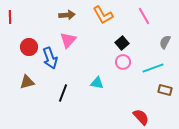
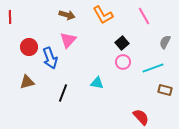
brown arrow: rotated 21 degrees clockwise
